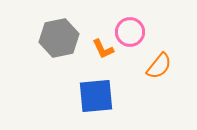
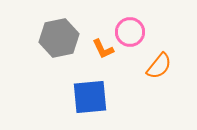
blue square: moved 6 px left, 1 px down
